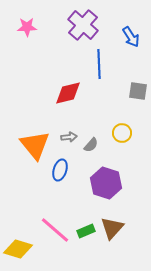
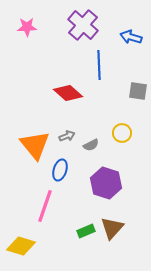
blue arrow: rotated 140 degrees clockwise
blue line: moved 1 px down
red diamond: rotated 56 degrees clockwise
gray arrow: moved 2 px left, 1 px up; rotated 14 degrees counterclockwise
gray semicircle: rotated 21 degrees clockwise
pink line: moved 10 px left, 24 px up; rotated 68 degrees clockwise
yellow diamond: moved 3 px right, 3 px up
